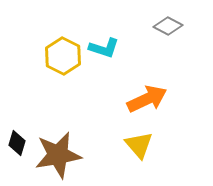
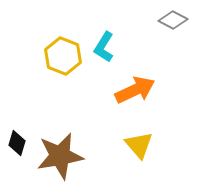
gray diamond: moved 5 px right, 6 px up
cyan L-shape: moved 1 px up; rotated 104 degrees clockwise
yellow hexagon: rotated 6 degrees counterclockwise
orange arrow: moved 12 px left, 9 px up
brown star: moved 2 px right, 1 px down
